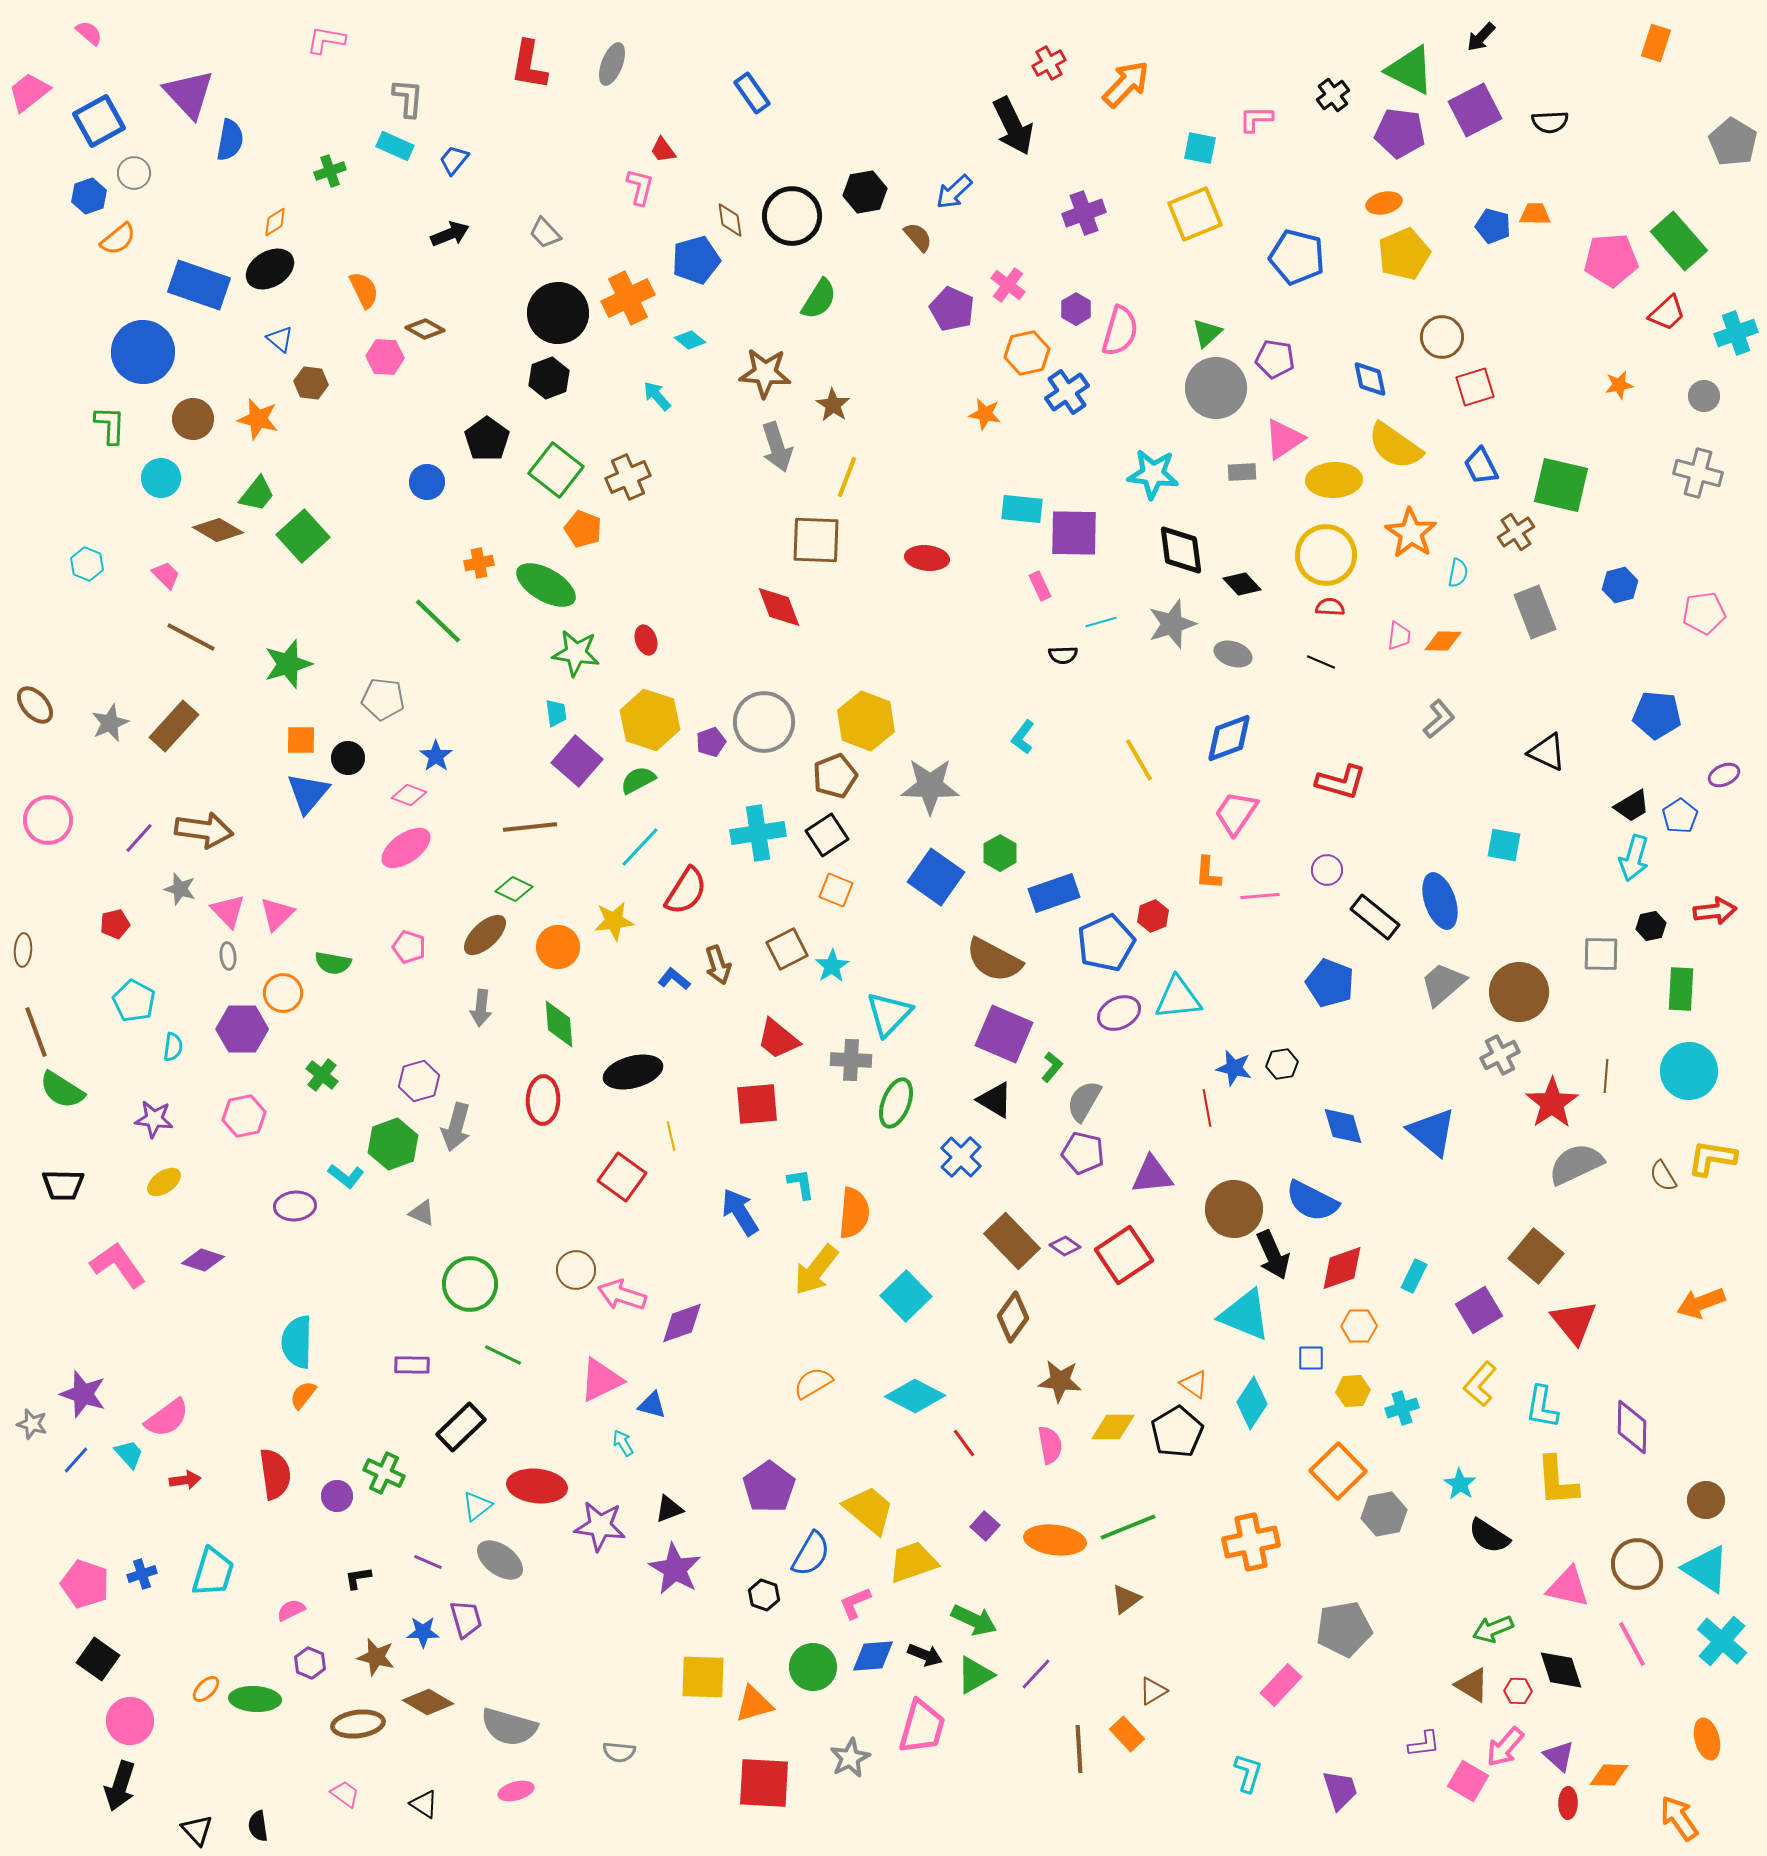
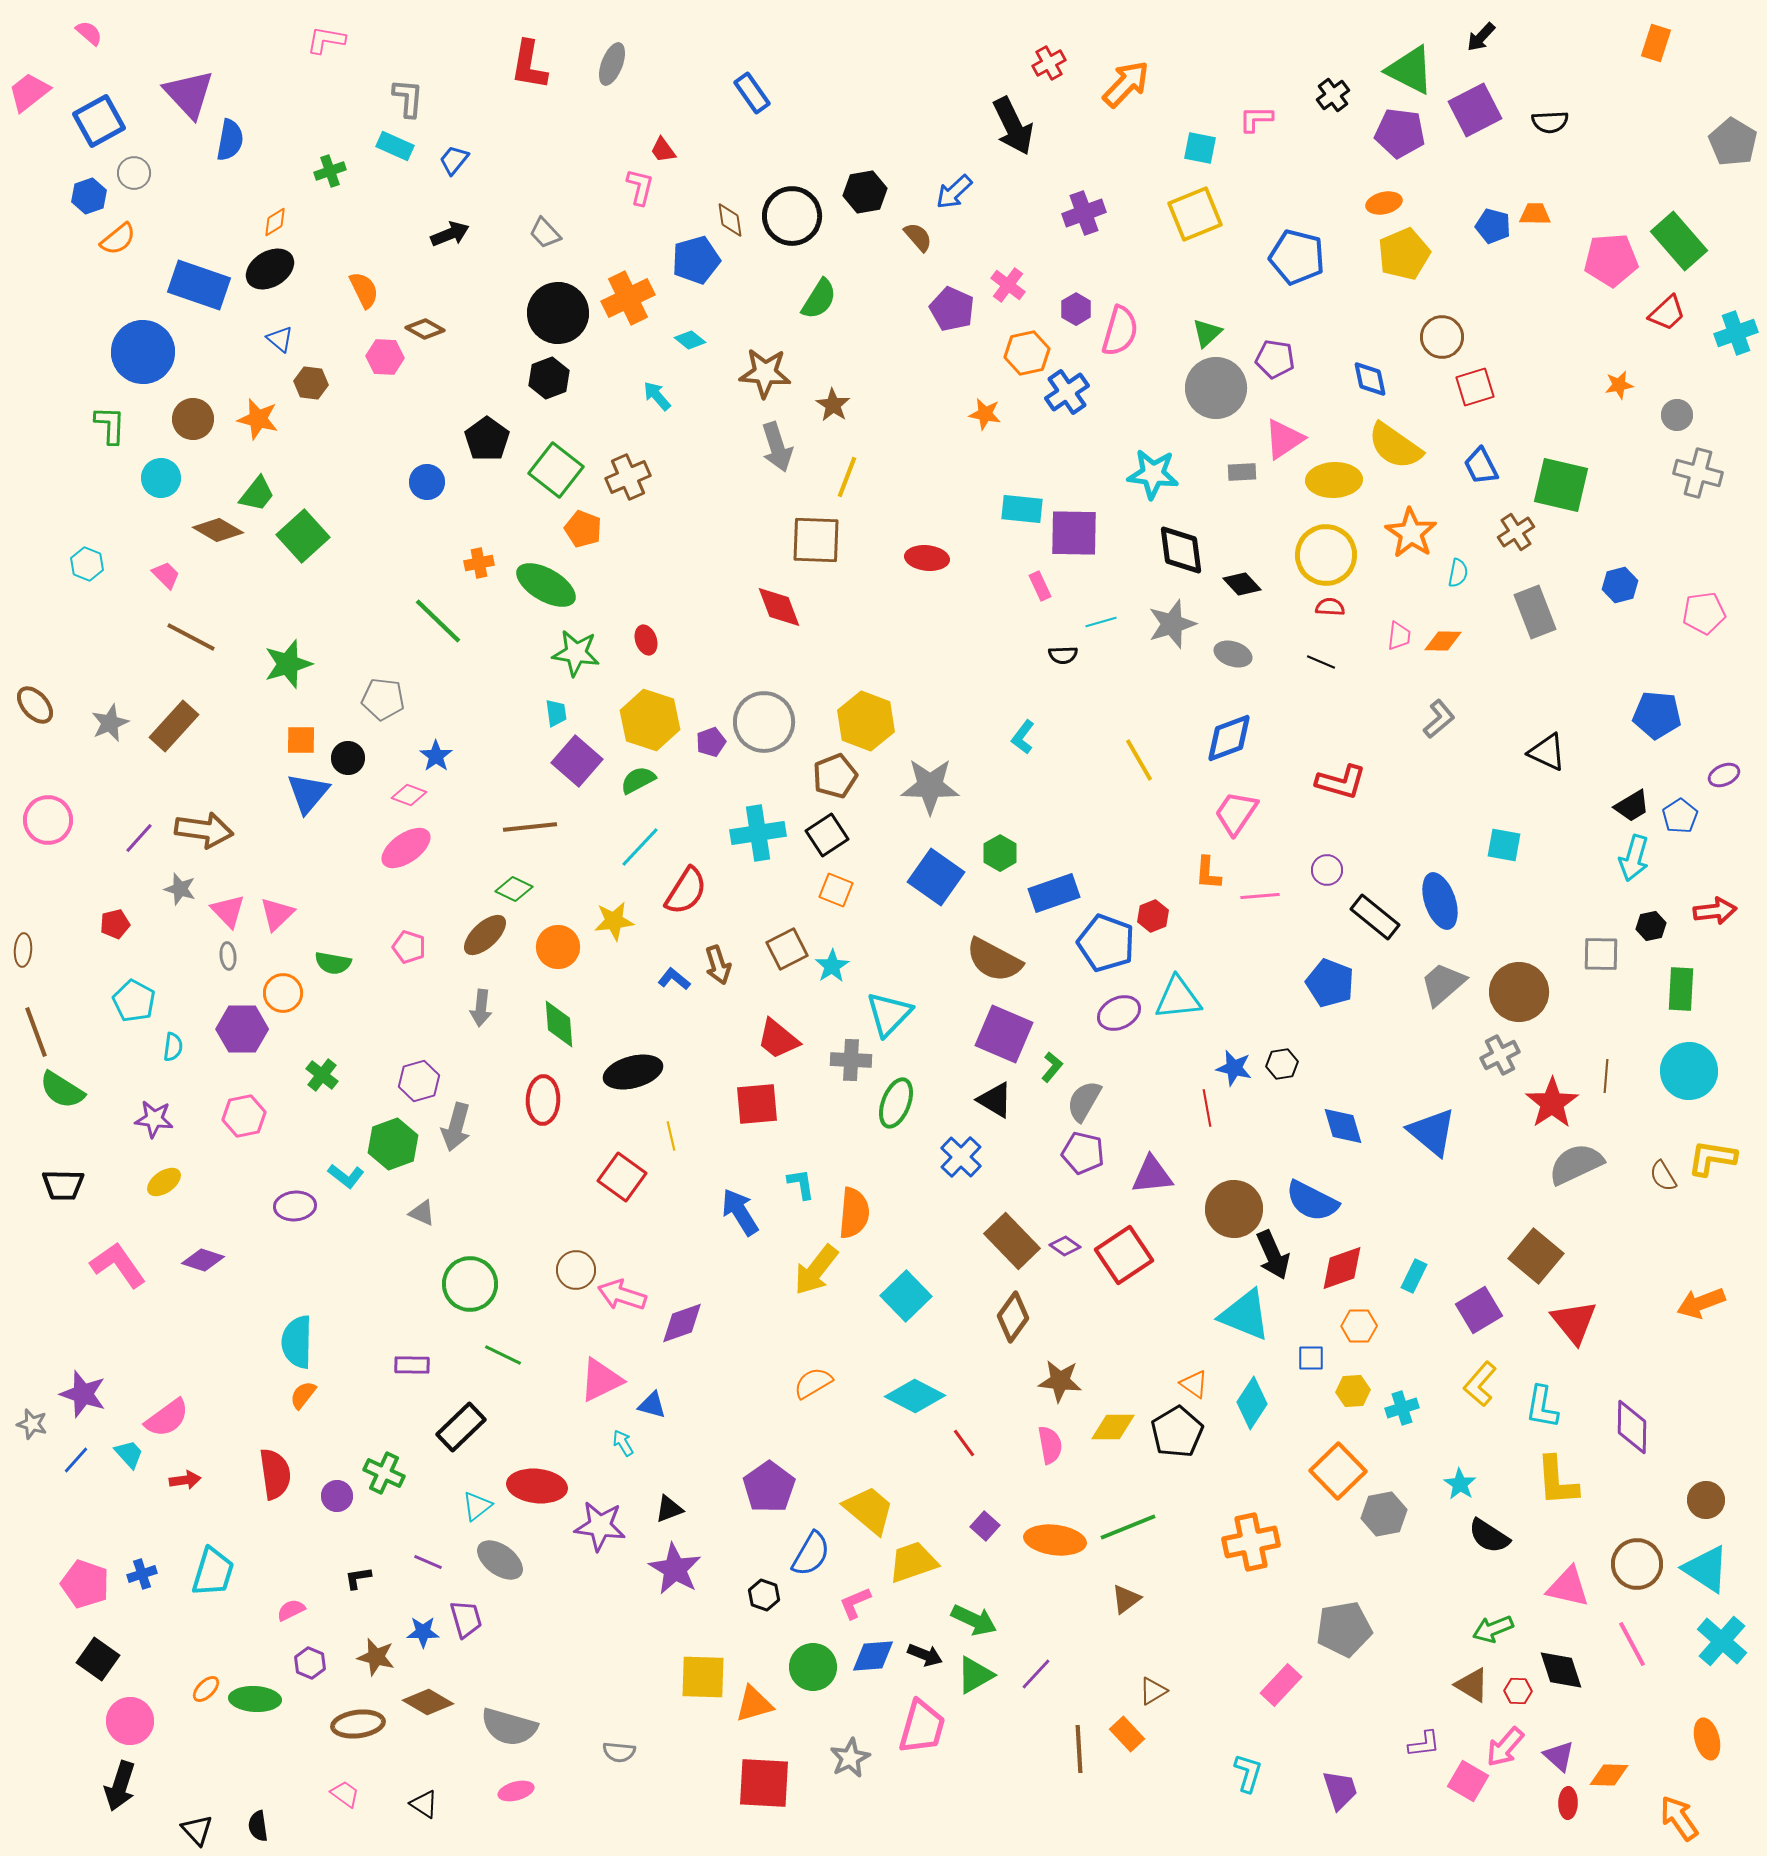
gray circle at (1704, 396): moved 27 px left, 19 px down
blue pentagon at (1106, 943): rotated 28 degrees counterclockwise
